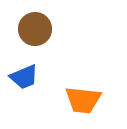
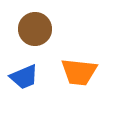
orange trapezoid: moved 4 px left, 28 px up
